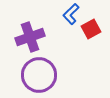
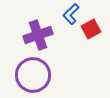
purple cross: moved 8 px right, 2 px up
purple circle: moved 6 px left
